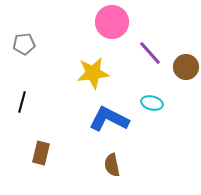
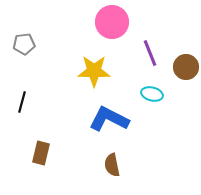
purple line: rotated 20 degrees clockwise
yellow star: moved 1 px right, 2 px up; rotated 8 degrees clockwise
cyan ellipse: moved 9 px up
